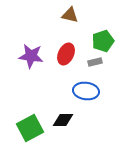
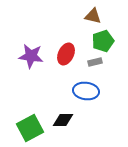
brown triangle: moved 23 px right, 1 px down
